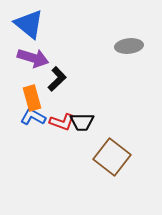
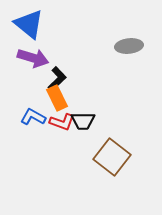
orange rectangle: moved 25 px right; rotated 10 degrees counterclockwise
black trapezoid: moved 1 px right, 1 px up
